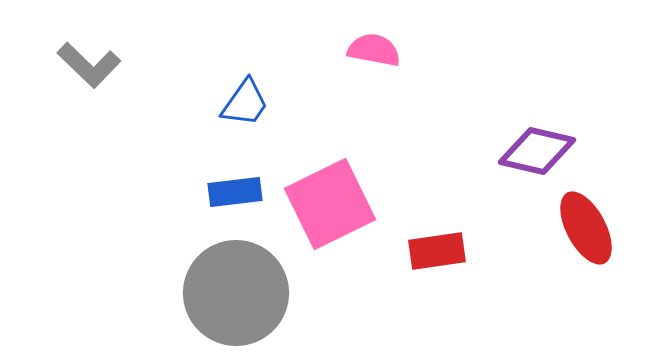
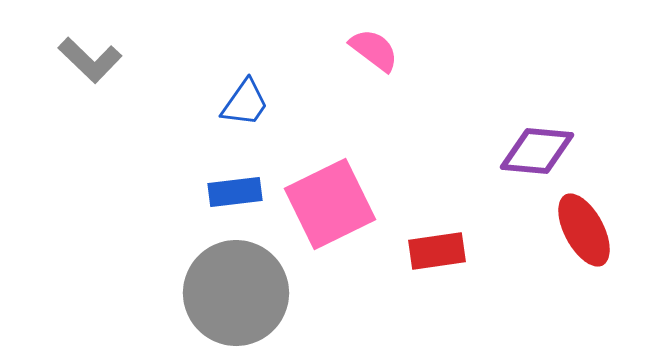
pink semicircle: rotated 26 degrees clockwise
gray L-shape: moved 1 px right, 5 px up
purple diamond: rotated 8 degrees counterclockwise
red ellipse: moved 2 px left, 2 px down
